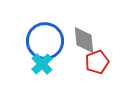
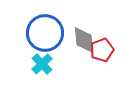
blue circle: moved 8 px up
red pentagon: moved 5 px right, 12 px up
